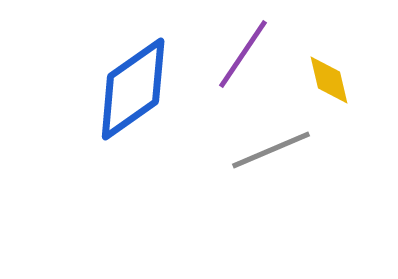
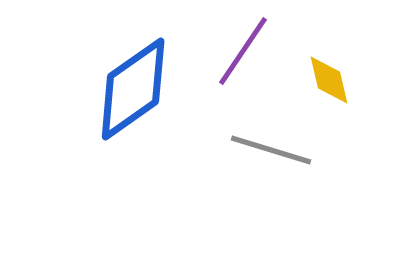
purple line: moved 3 px up
gray line: rotated 40 degrees clockwise
